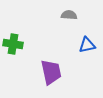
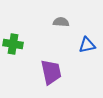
gray semicircle: moved 8 px left, 7 px down
